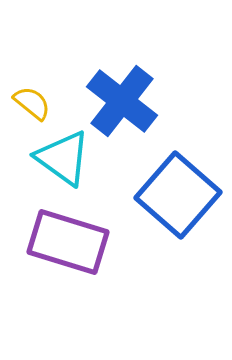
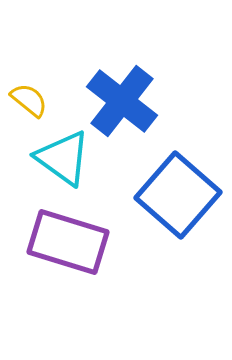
yellow semicircle: moved 3 px left, 3 px up
